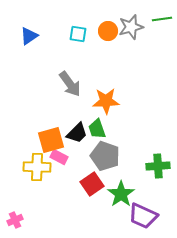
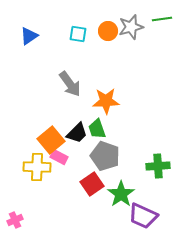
orange square: rotated 24 degrees counterclockwise
